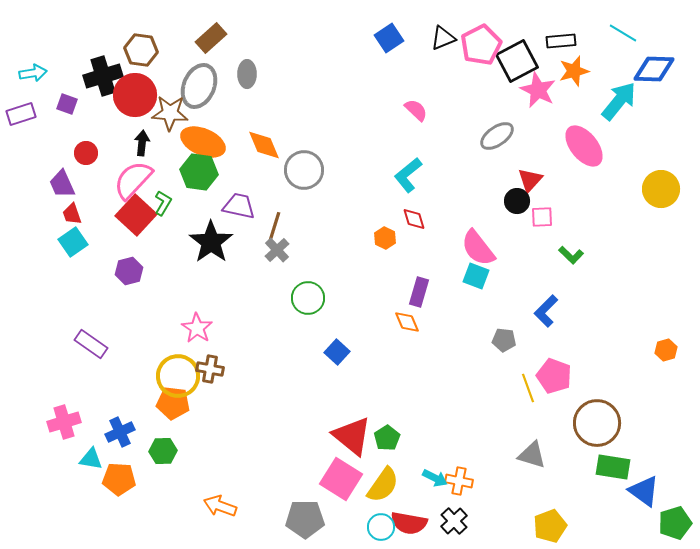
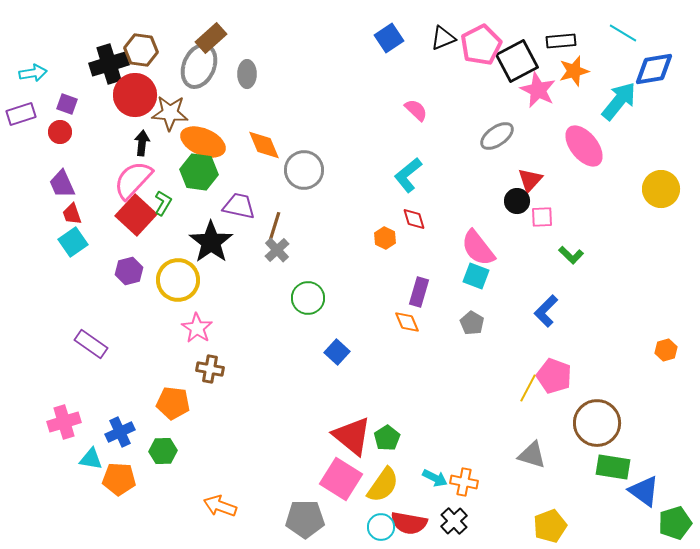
blue diamond at (654, 69): rotated 12 degrees counterclockwise
black cross at (103, 76): moved 6 px right, 12 px up
gray ellipse at (199, 86): moved 20 px up
red circle at (86, 153): moved 26 px left, 21 px up
gray pentagon at (504, 340): moved 32 px left, 17 px up; rotated 25 degrees clockwise
yellow circle at (178, 376): moved 96 px up
yellow line at (528, 388): rotated 48 degrees clockwise
orange cross at (459, 481): moved 5 px right, 1 px down
